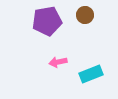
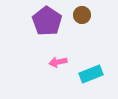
brown circle: moved 3 px left
purple pentagon: rotated 28 degrees counterclockwise
